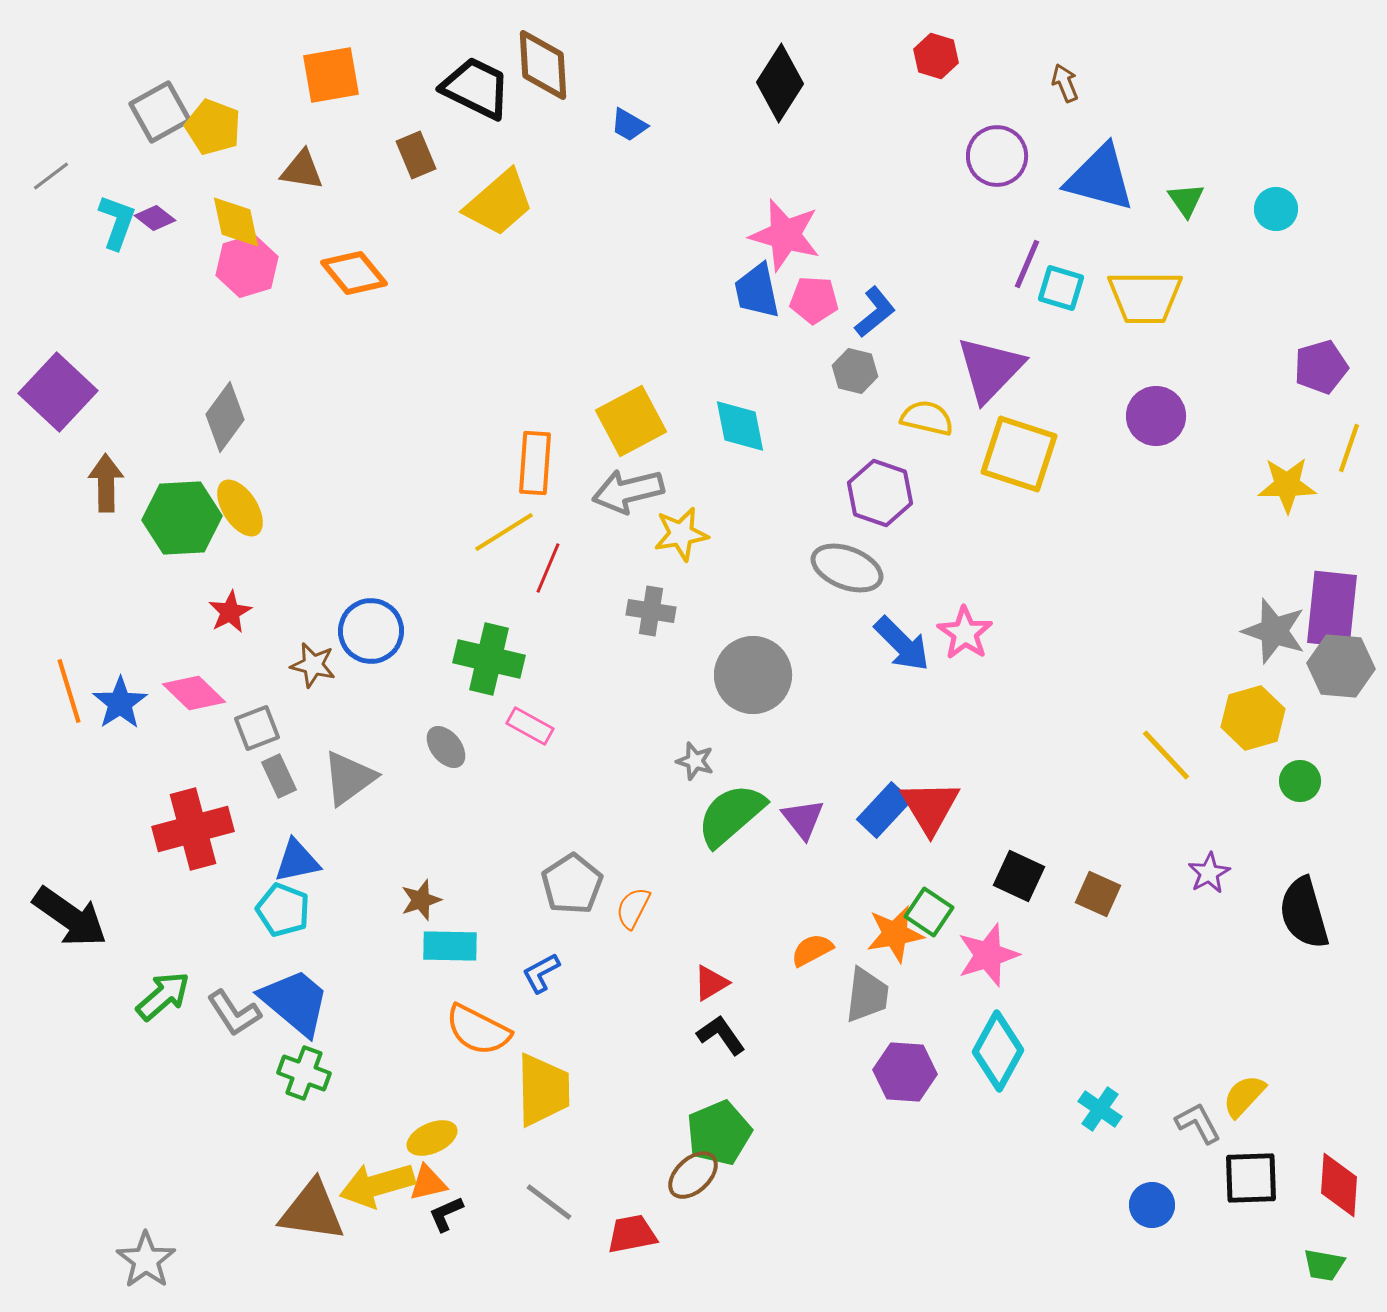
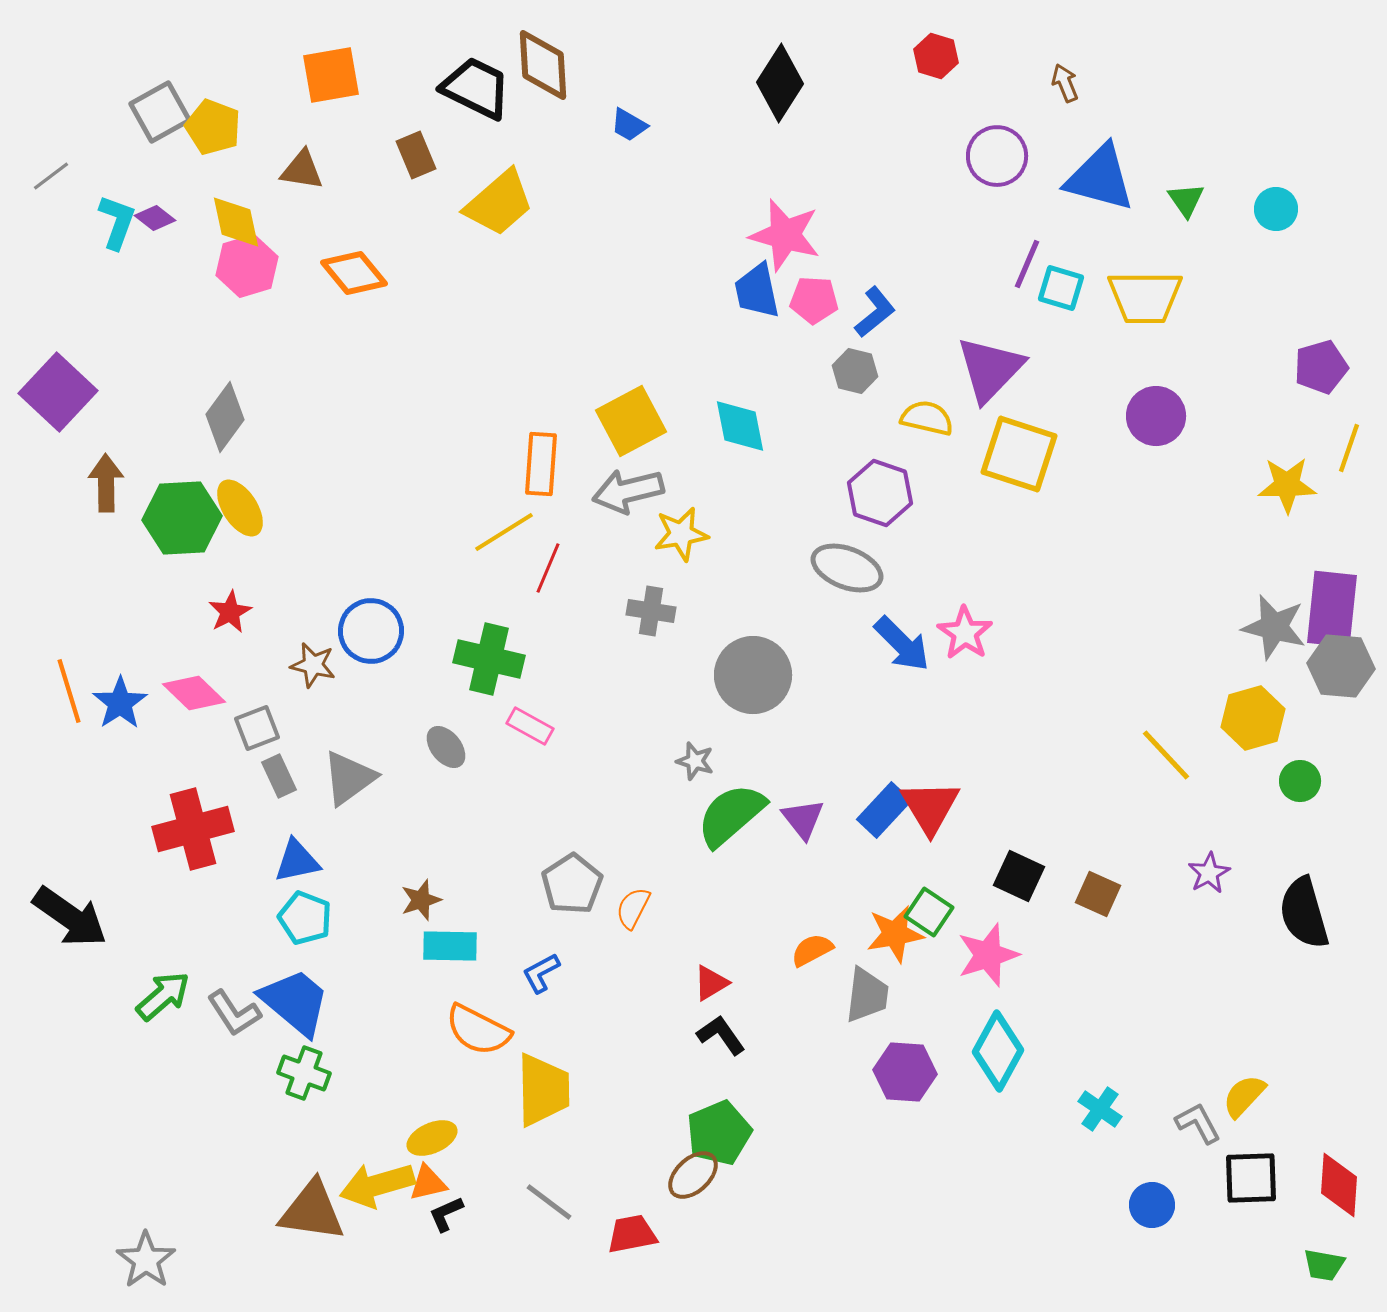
orange rectangle at (535, 463): moved 6 px right, 1 px down
gray star at (1274, 631): moved 4 px up; rotated 4 degrees counterclockwise
cyan pentagon at (283, 910): moved 22 px right, 8 px down
